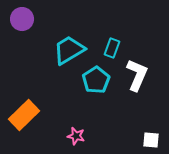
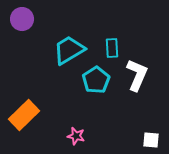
cyan rectangle: rotated 24 degrees counterclockwise
